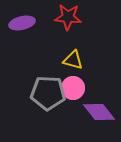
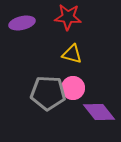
yellow triangle: moved 1 px left, 6 px up
